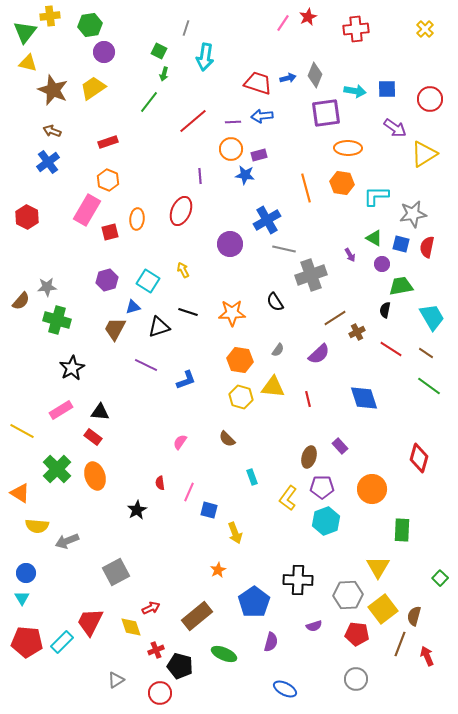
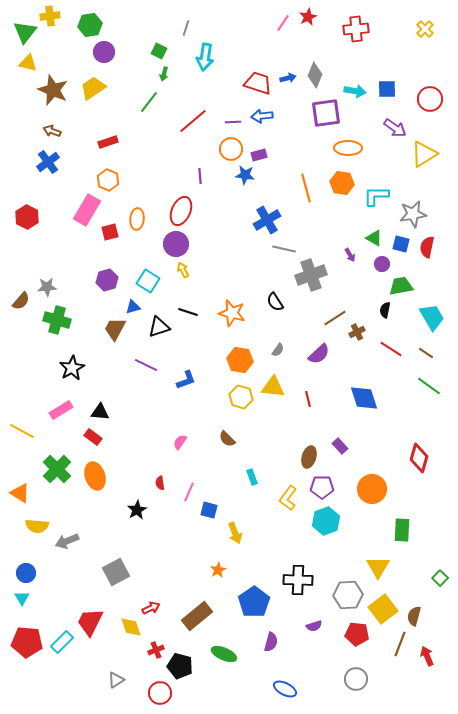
purple circle at (230, 244): moved 54 px left
orange star at (232, 313): rotated 16 degrees clockwise
